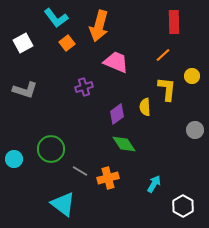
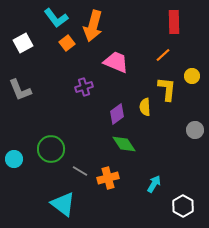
orange arrow: moved 6 px left
gray L-shape: moved 5 px left; rotated 50 degrees clockwise
